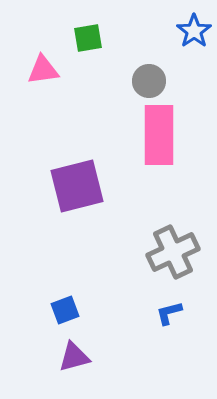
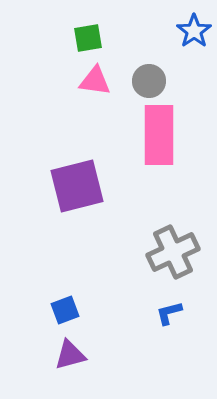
pink triangle: moved 52 px right, 11 px down; rotated 16 degrees clockwise
purple triangle: moved 4 px left, 2 px up
